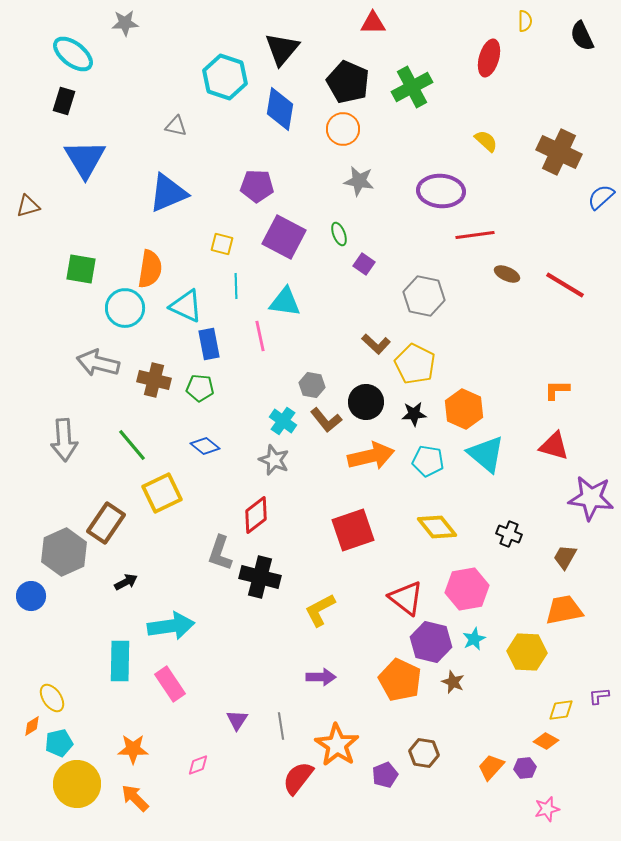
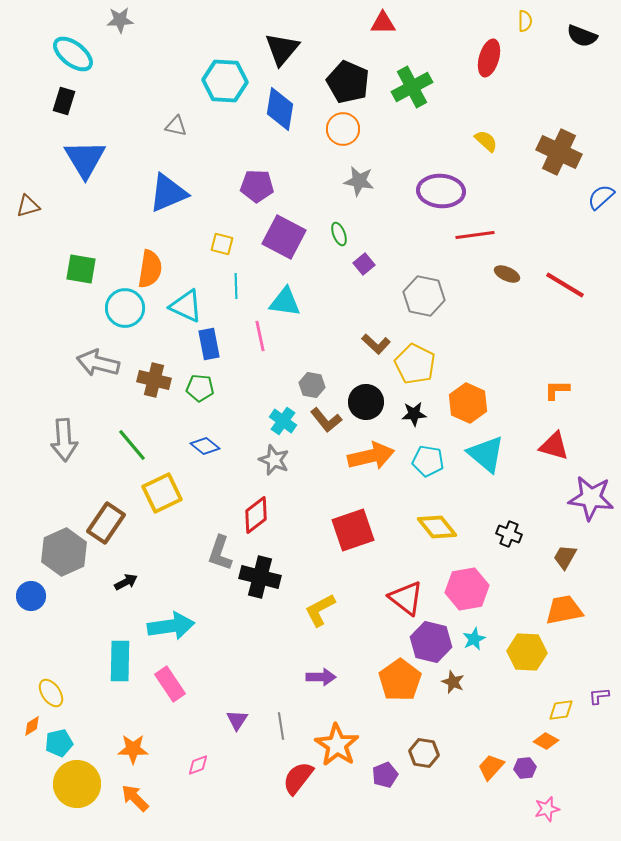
gray star at (125, 23): moved 5 px left, 3 px up
red triangle at (373, 23): moved 10 px right
black semicircle at (582, 36): rotated 44 degrees counterclockwise
cyan hexagon at (225, 77): moved 4 px down; rotated 15 degrees counterclockwise
purple square at (364, 264): rotated 15 degrees clockwise
orange hexagon at (464, 409): moved 4 px right, 6 px up
orange pentagon at (400, 680): rotated 12 degrees clockwise
yellow ellipse at (52, 698): moved 1 px left, 5 px up
